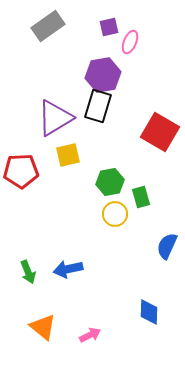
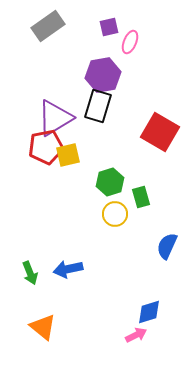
red pentagon: moved 25 px right, 24 px up; rotated 8 degrees counterclockwise
green hexagon: rotated 8 degrees counterclockwise
green arrow: moved 2 px right, 1 px down
blue diamond: rotated 72 degrees clockwise
pink arrow: moved 46 px right
